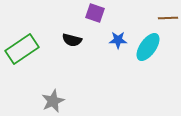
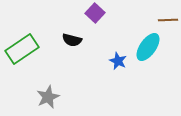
purple square: rotated 24 degrees clockwise
brown line: moved 2 px down
blue star: moved 21 px down; rotated 24 degrees clockwise
gray star: moved 5 px left, 4 px up
